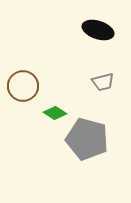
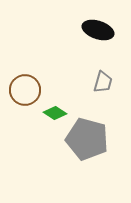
gray trapezoid: rotated 60 degrees counterclockwise
brown circle: moved 2 px right, 4 px down
